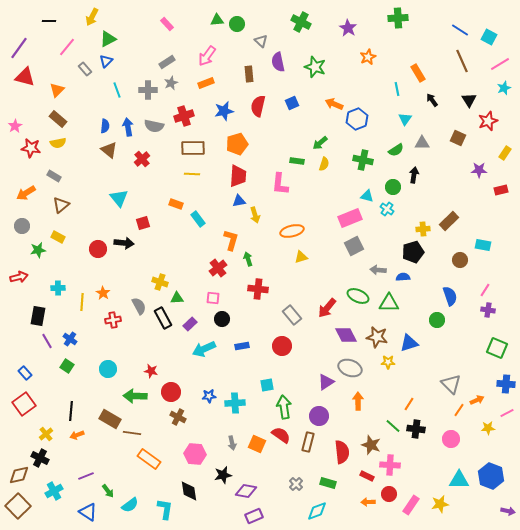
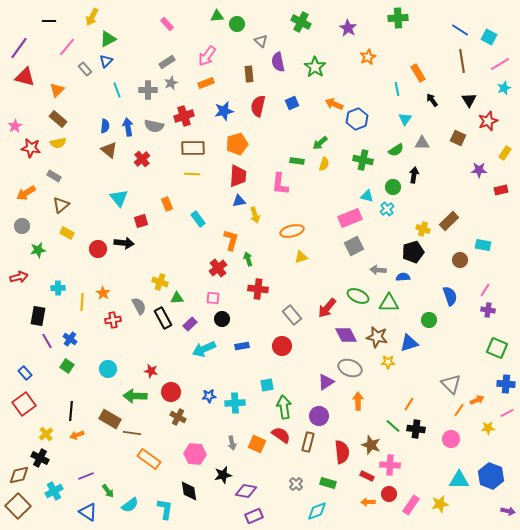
green triangle at (217, 20): moved 4 px up
brown line at (462, 61): rotated 15 degrees clockwise
green star at (315, 67): rotated 15 degrees clockwise
orange rectangle at (176, 204): moved 9 px left; rotated 48 degrees clockwise
cyan cross at (387, 209): rotated 16 degrees clockwise
red square at (143, 223): moved 2 px left, 2 px up
yellow cross at (423, 229): rotated 24 degrees clockwise
yellow rectangle at (58, 237): moved 9 px right, 4 px up
green circle at (437, 320): moved 8 px left
